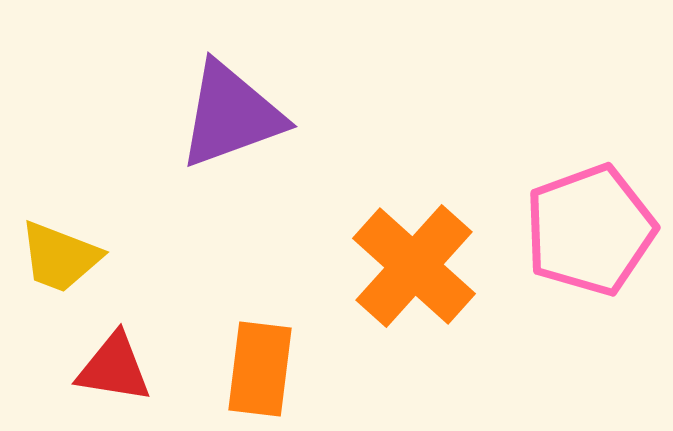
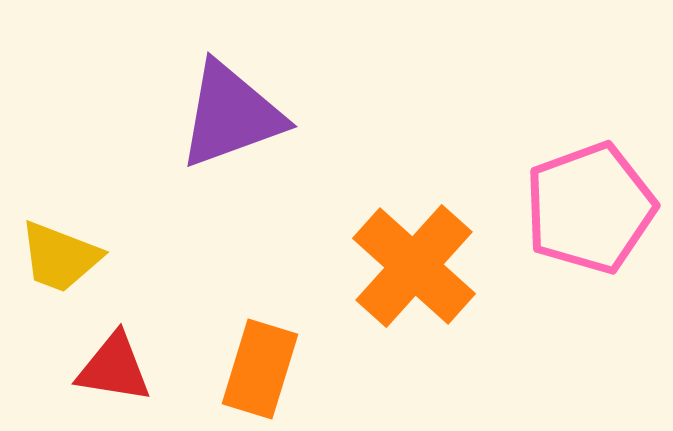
pink pentagon: moved 22 px up
orange rectangle: rotated 10 degrees clockwise
